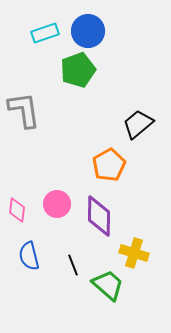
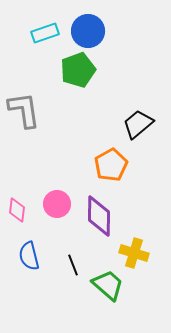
orange pentagon: moved 2 px right
